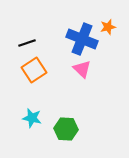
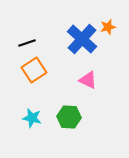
blue cross: rotated 20 degrees clockwise
pink triangle: moved 6 px right, 11 px down; rotated 18 degrees counterclockwise
green hexagon: moved 3 px right, 12 px up
